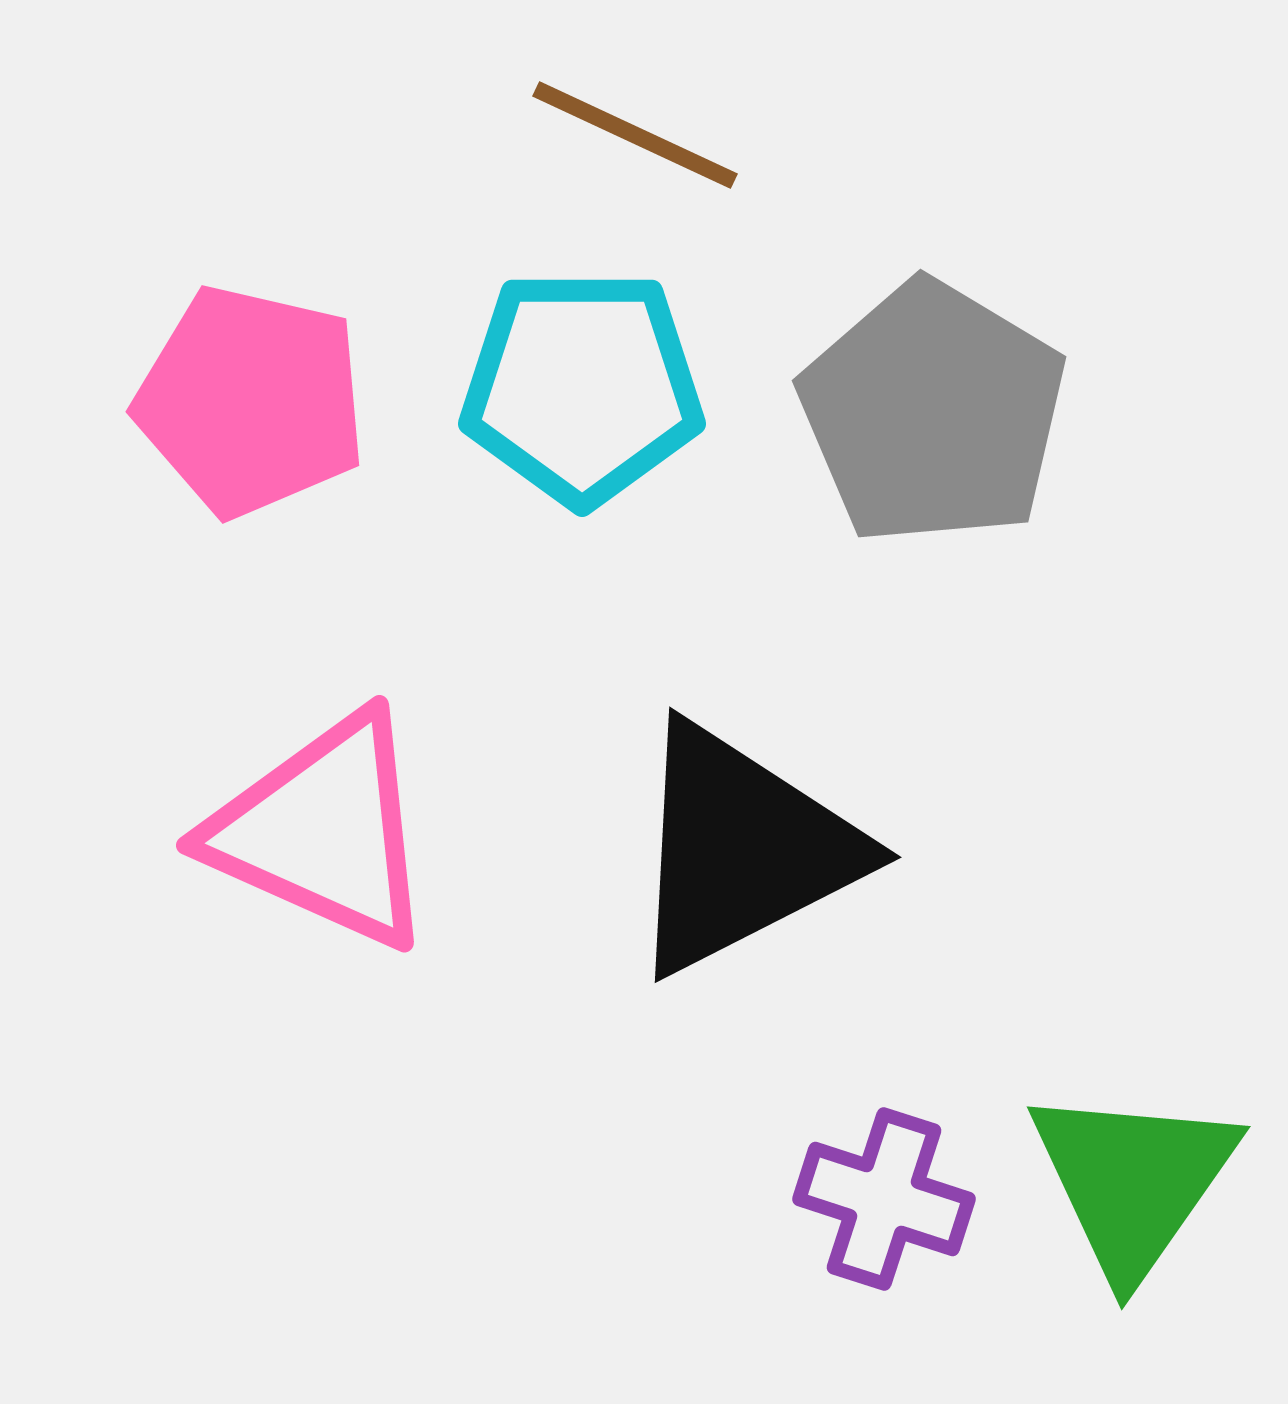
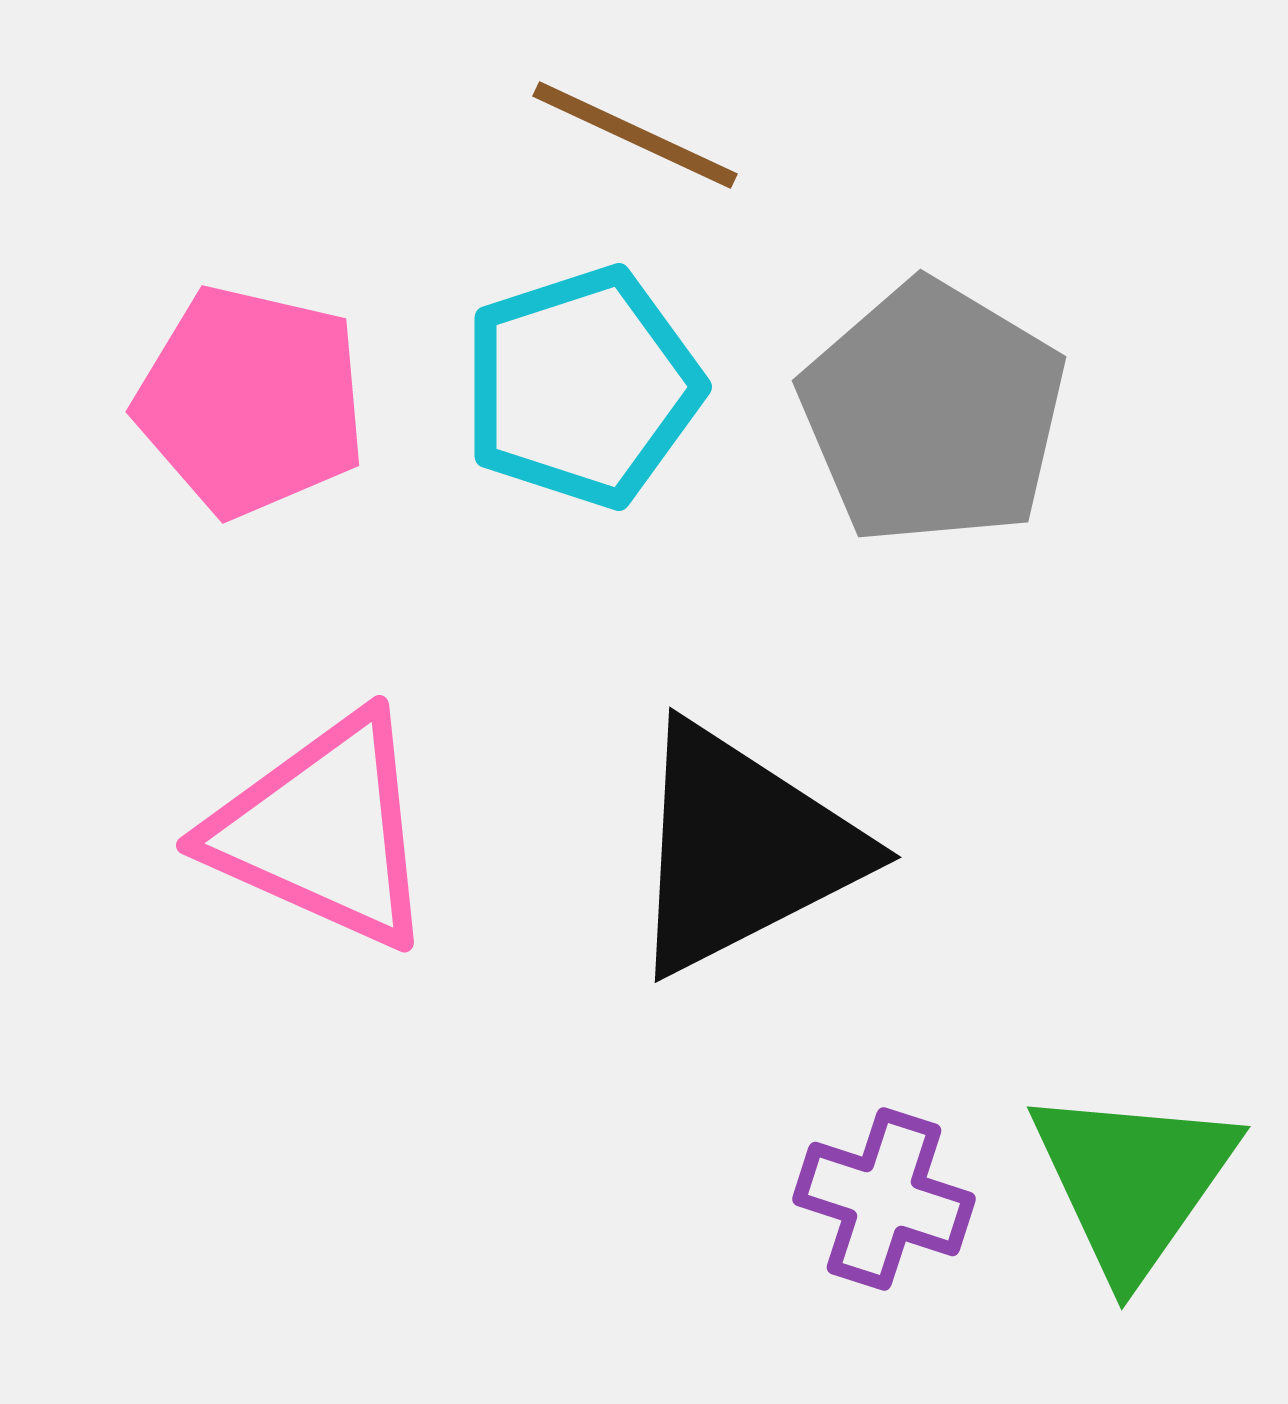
cyan pentagon: rotated 18 degrees counterclockwise
